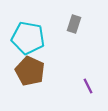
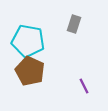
cyan pentagon: moved 3 px down
purple line: moved 4 px left
